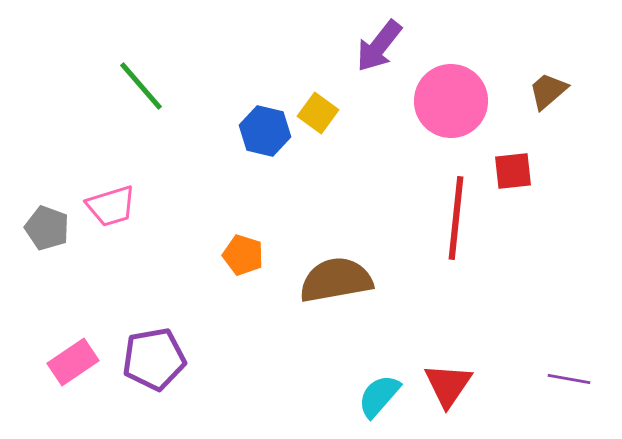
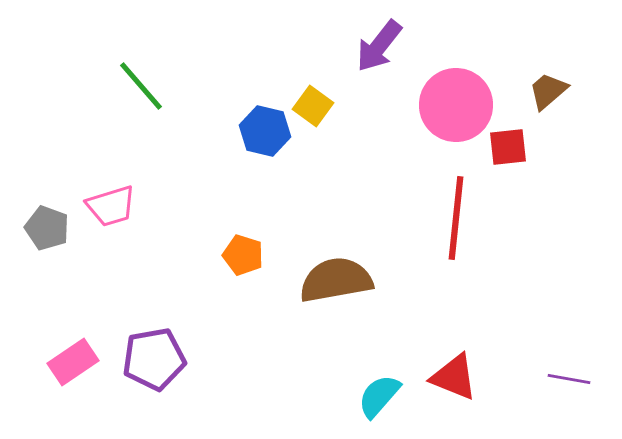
pink circle: moved 5 px right, 4 px down
yellow square: moved 5 px left, 7 px up
red square: moved 5 px left, 24 px up
red triangle: moved 6 px right, 8 px up; rotated 42 degrees counterclockwise
